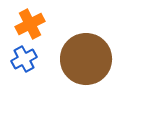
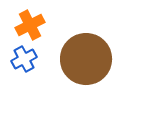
orange cross: moved 1 px down
